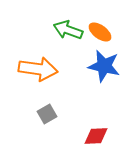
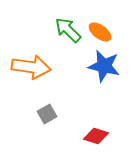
green arrow: rotated 24 degrees clockwise
orange arrow: moved 7 px left, 2 px up
red diamond: rotated 20 degrees clockwise
